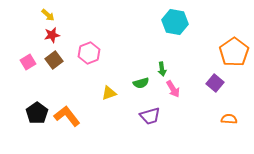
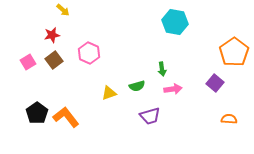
yellow arrow: moved 15 px right, 5 px up
pink hexagon: rotated 15 degrees counterclockwise
green semicircle: moved 4 px left, 3 px down
pink arrow: rotated 66 degrees counterclockwise
orange L-shape: moved 1 px left, 1 px down
